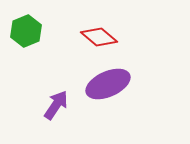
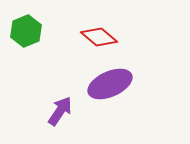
purple ellipse: moved 2 px right
purple arrow: moved 4 px right, 6 px down
